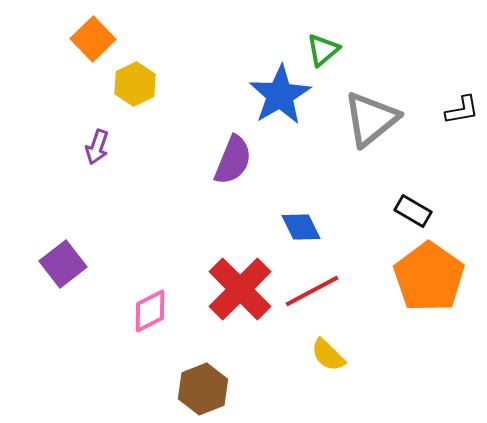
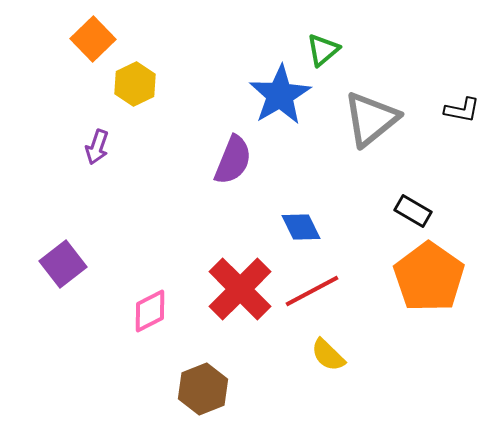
black L-shape: rotated 21 degrees clockwise
